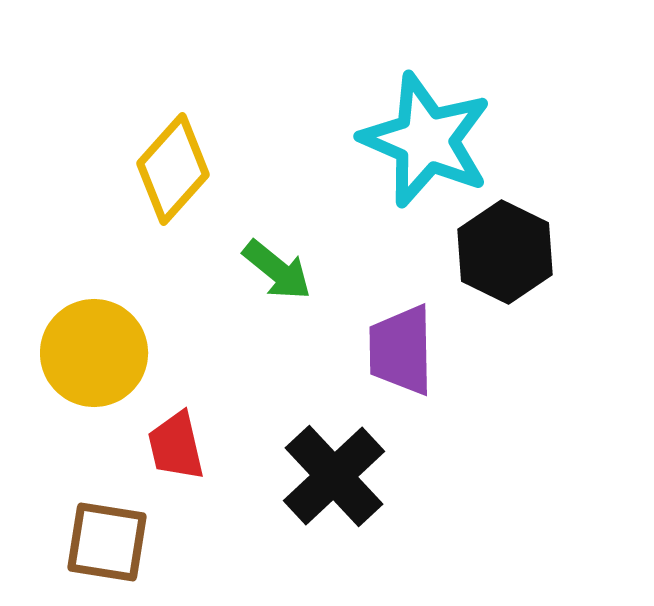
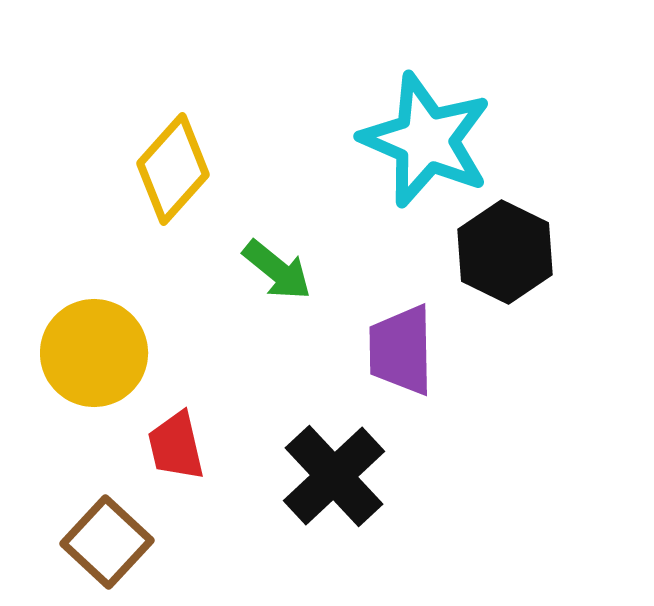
brown square: rotated 34 degrees clockwise
